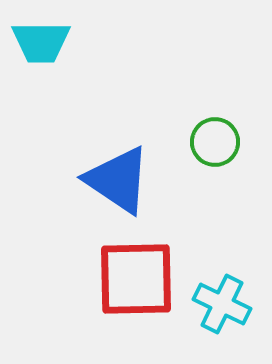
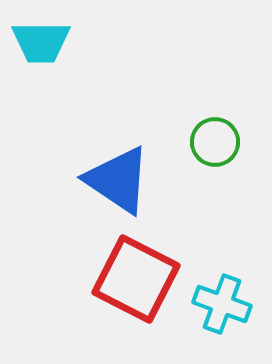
red square: rotated 28 degrees clockwise
cyan cross: rotated 6 degrees counterclockwise
